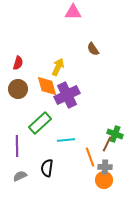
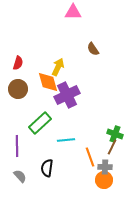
orange diamond: moved 1 px right, 4 px up
brown line: moved 5 px right, 3 px down
gray semicircle: rotated 72 degrees clockwise
